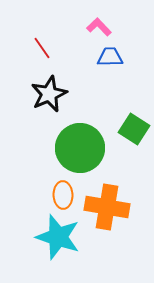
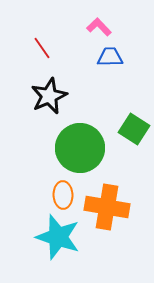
black star: moved 2 px down
